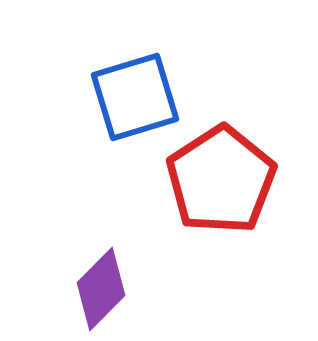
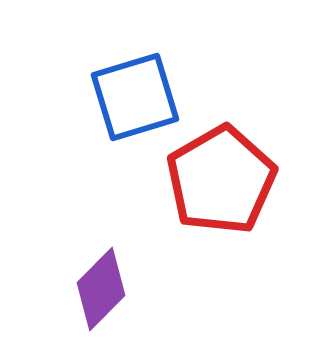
red pentagon: rotated 3 degrees clockwise
